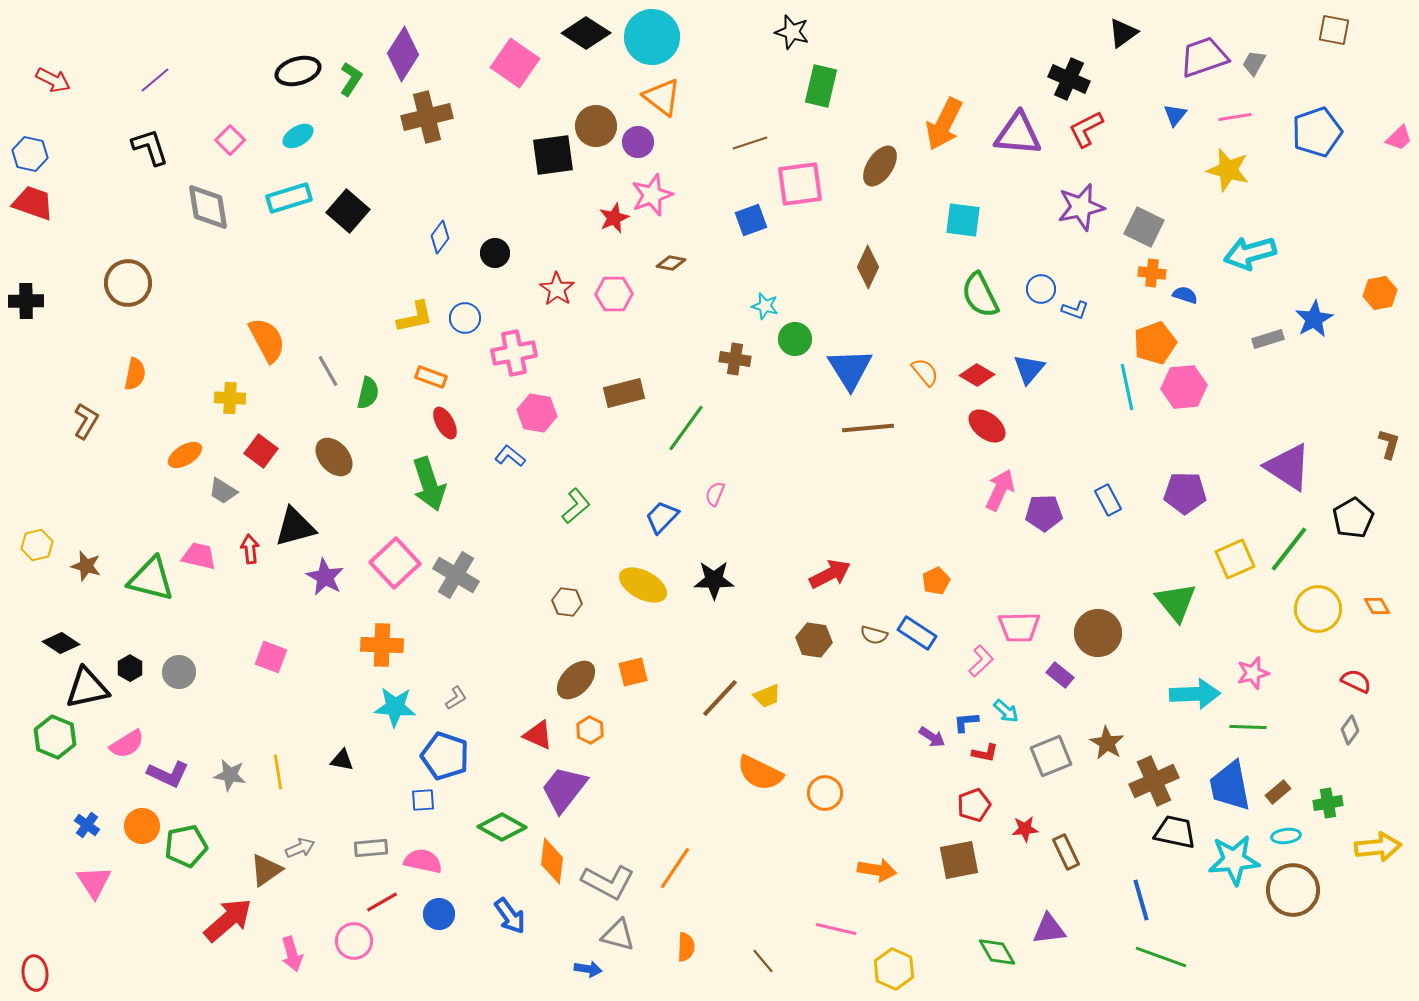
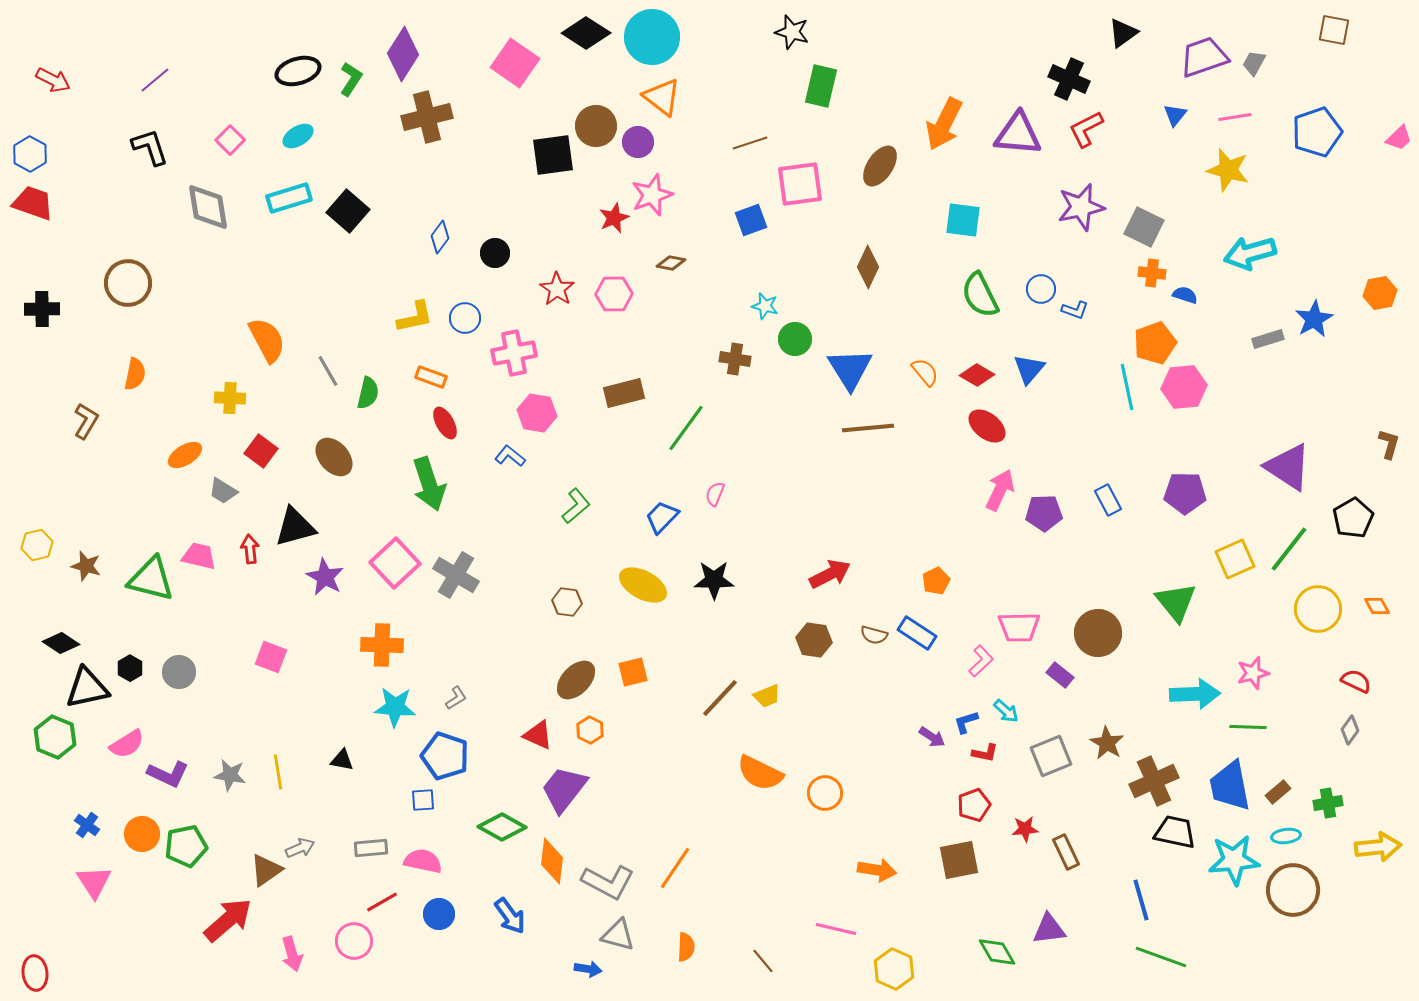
blue hexagon at (30, 154): rotated 16 degrees clockwise
black cross at (26, 301): moved 16 px right, 8 px down
blue L-shape at (966, 722): rotated 12 degrees counterclockwise
orange circle at (142, 826): moved 8 px down
